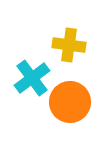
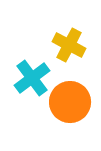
yellow cross: rotated 20 degrees clockwise
